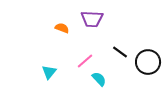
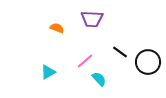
orange semicircle: moved 5 px left
cyan triangle: moved 1 px left; rotated 21 degrees clockwise
